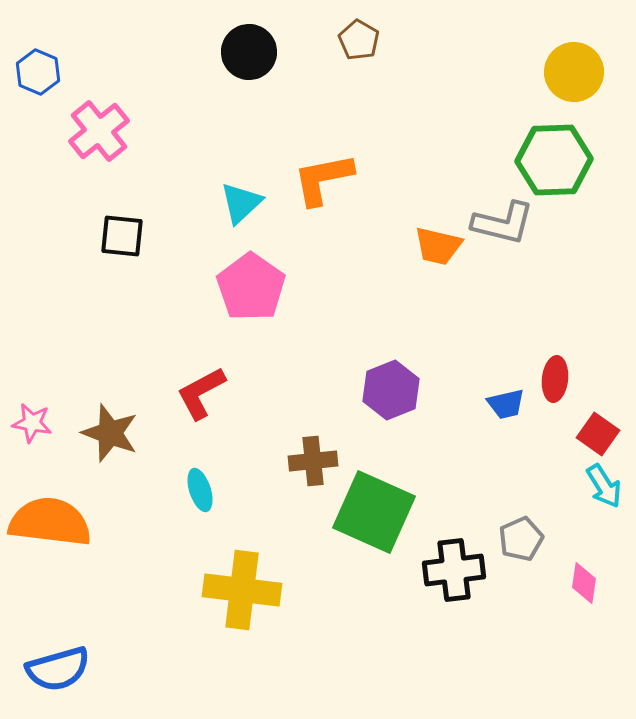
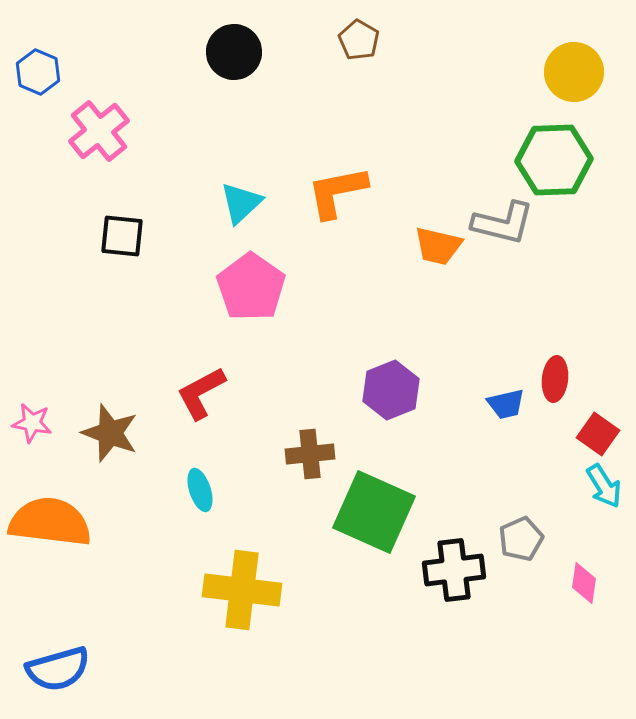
black circle: moved 15 px left
orange L-shape: moved 14 px right, 13 px down
brown cross: moved 3 px left, 7 px up
